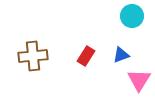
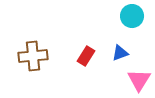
blue triangle: moved 1 px left, 2 px up
